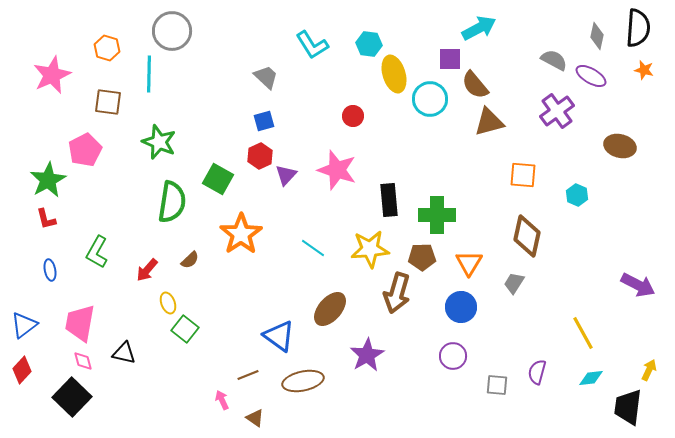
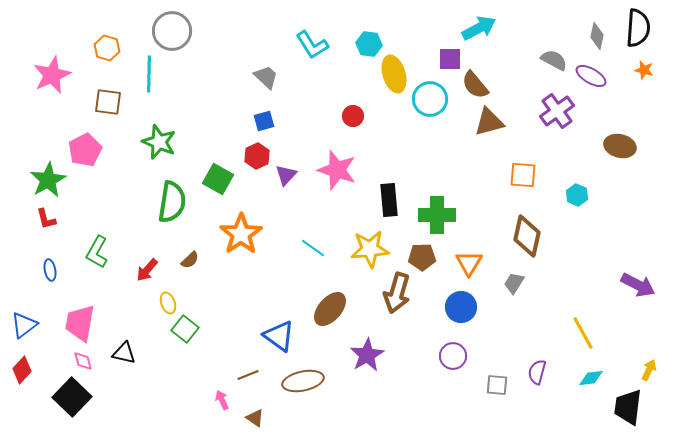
red hexagon at (260, 156): moved 3 px left
